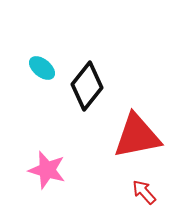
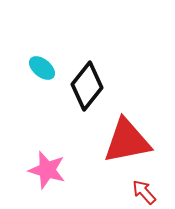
red triangle: moved 10 px left, 5 px down
